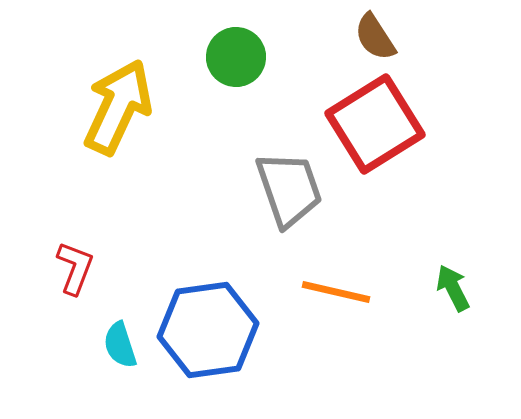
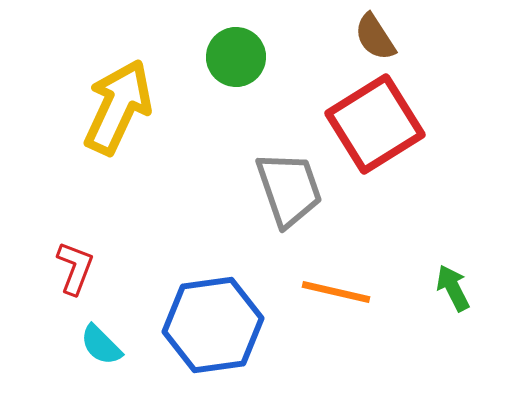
blue hexagon: moved 5 px right, 5 px up
cyan semicircle: moved 19 px left; rotated 27 degrees counterclockwise
